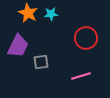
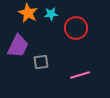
red circle: moved 10 px left, 10 px up
pink line: moved 1 px left, 1 px up
